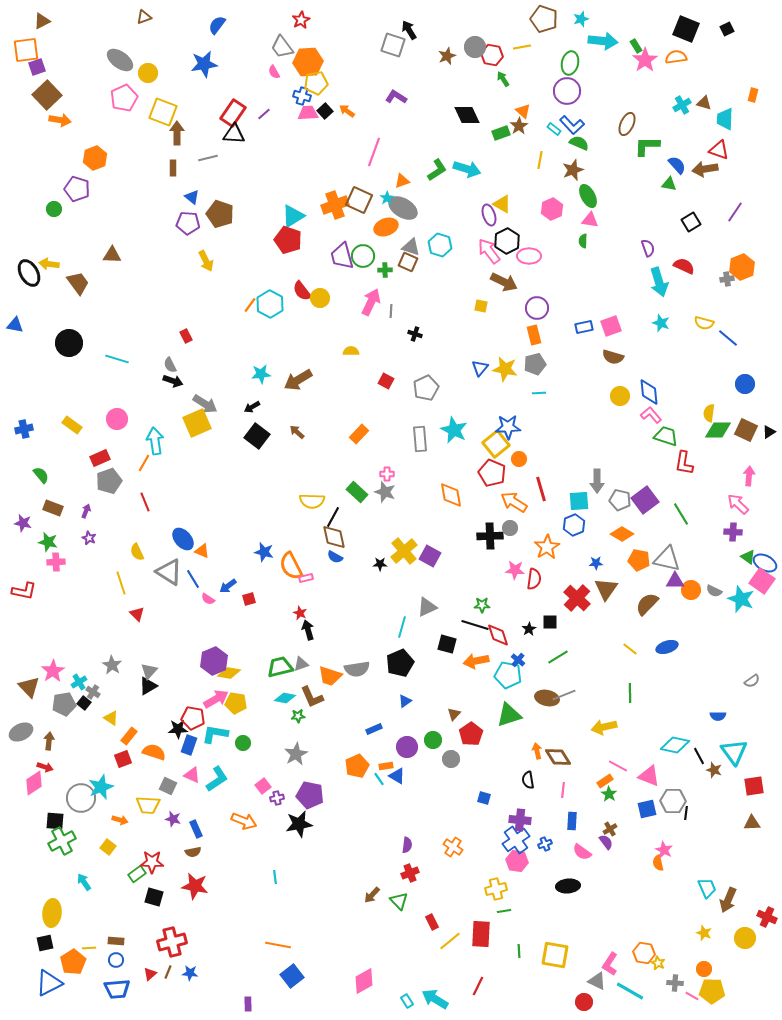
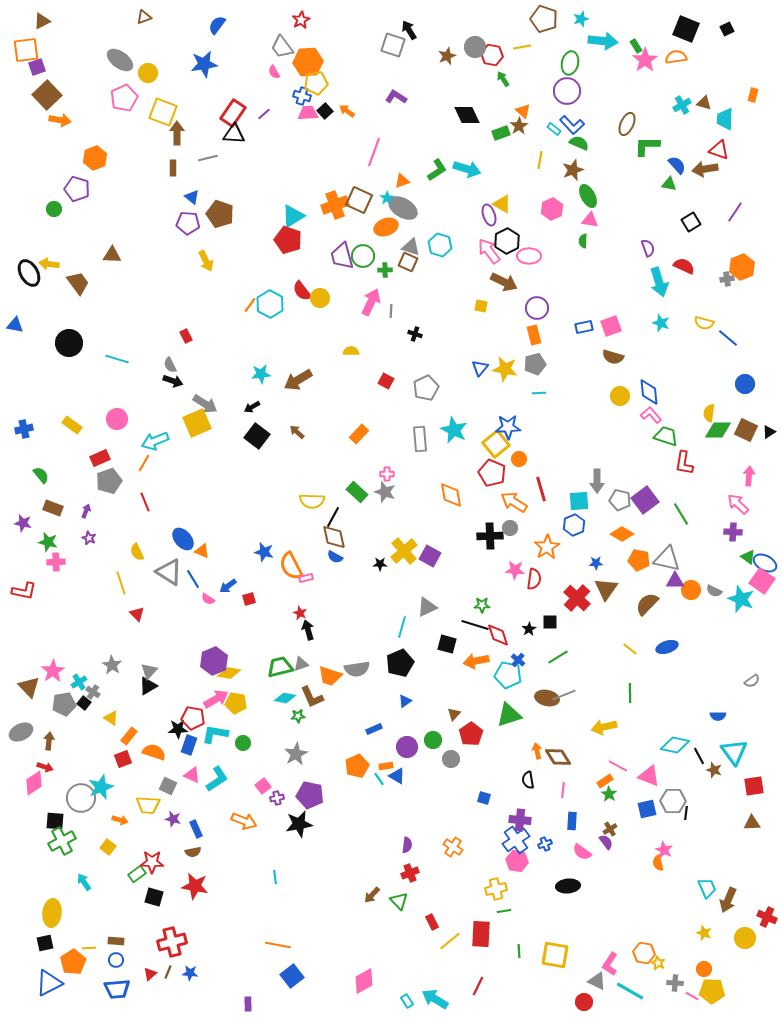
cyan arrow at (155, 441): rotated 104 degrees counterclockwise
